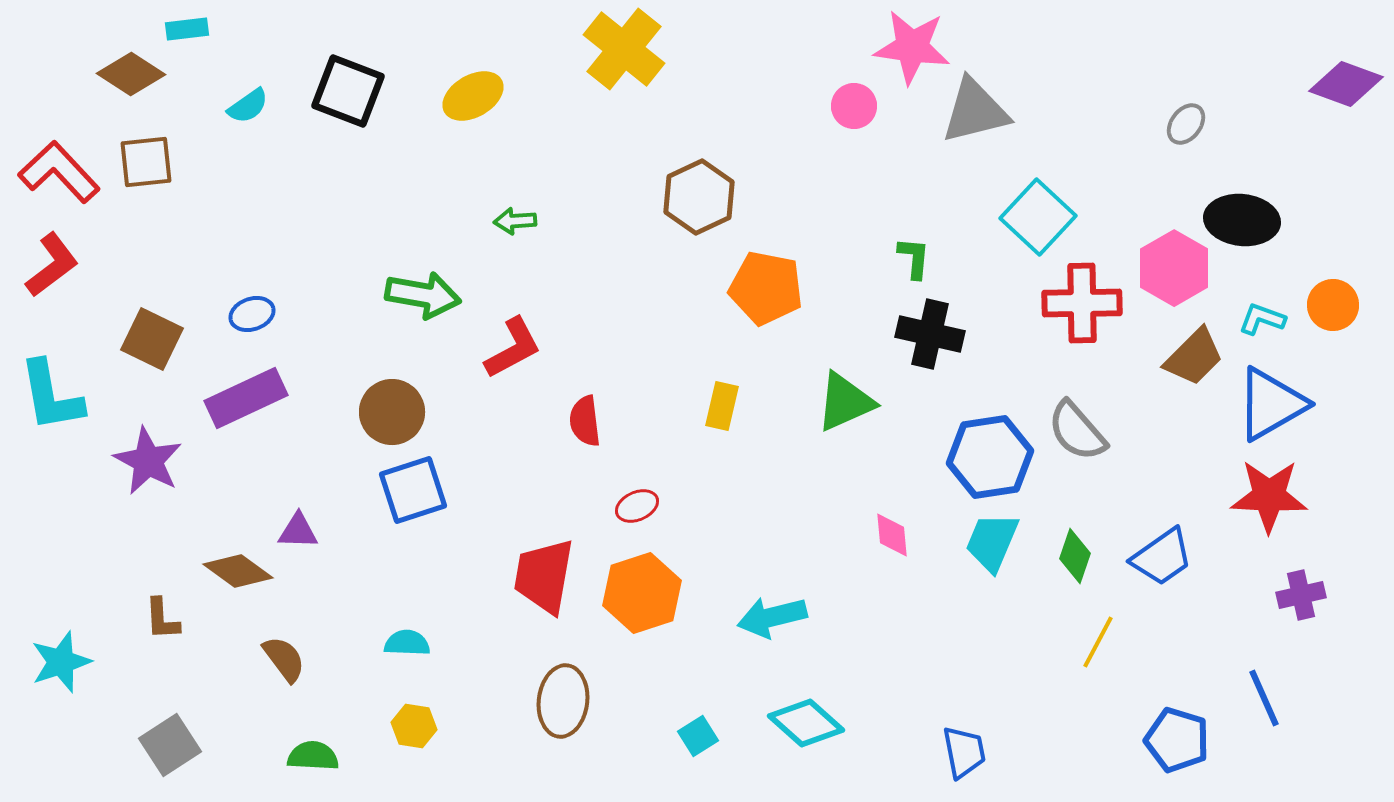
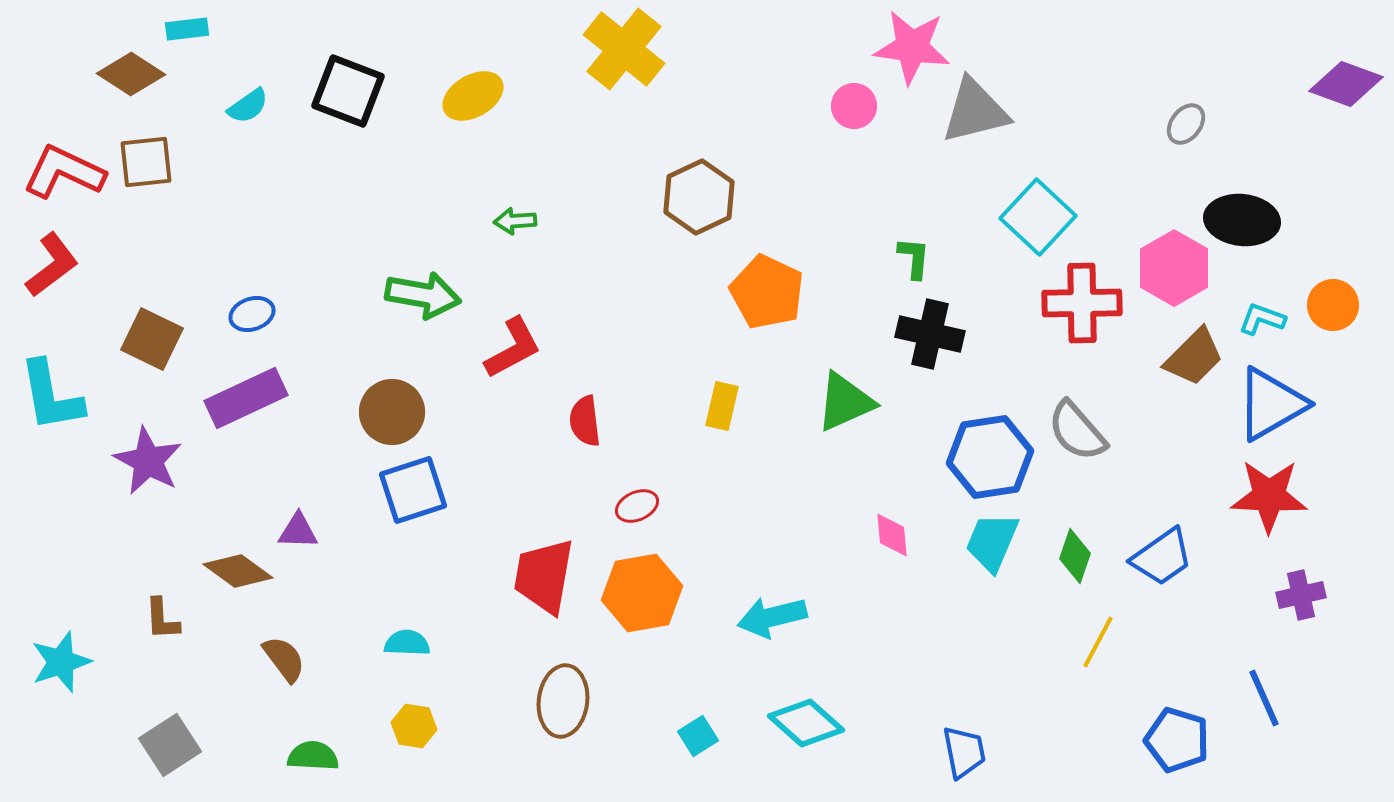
red L-shape at (59, 172): moved 5 px right; rotated 22 degrees counterclockwise
orange pentagon at (766, 288): moved 1 px right, 4 px down; rotated 14 degrees clockwise
orange hexagon at (642, 593): rotated 8 degrees clockwise
